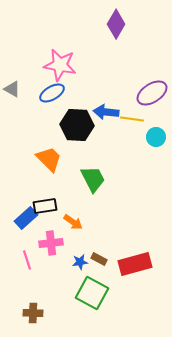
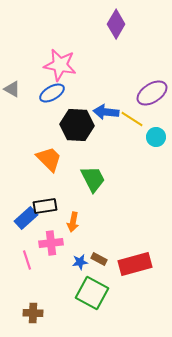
yellow line: rotated 25 degrees clockwise
orange arrow: rotated 66 degrees clockwise
